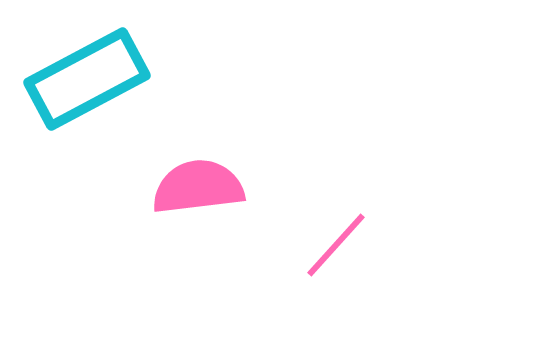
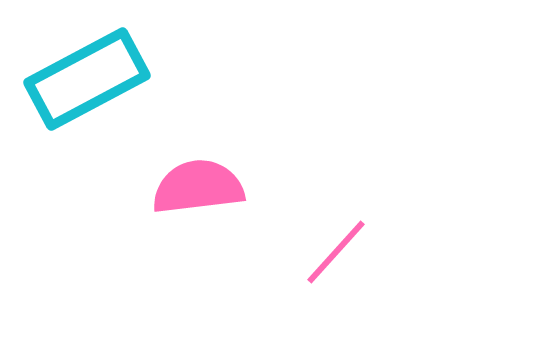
pink line: moved 7 px down
